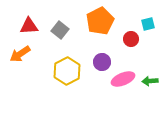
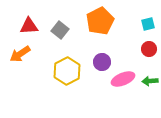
red circle: moved 18 px right, 10 px down
